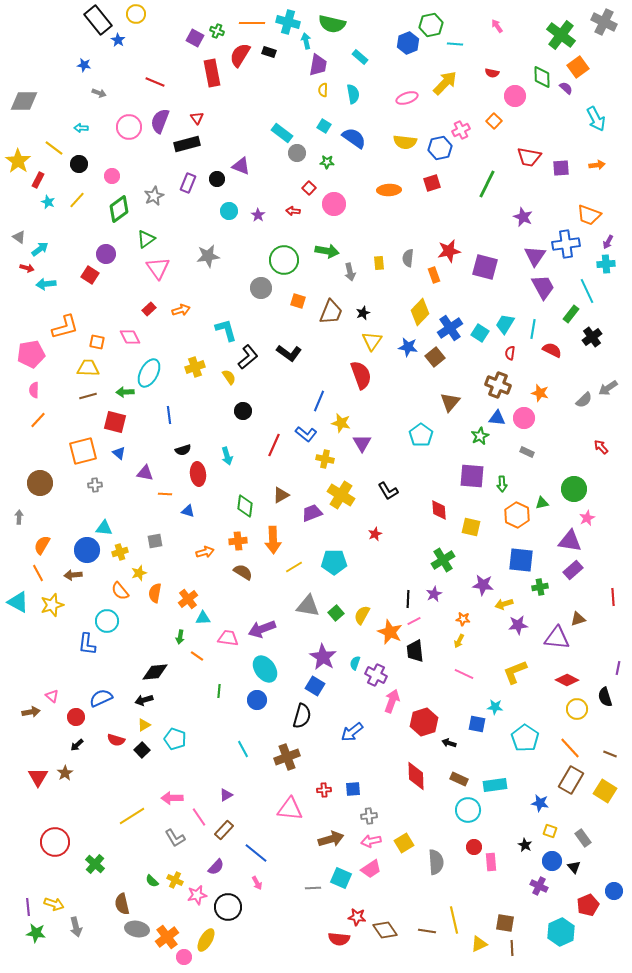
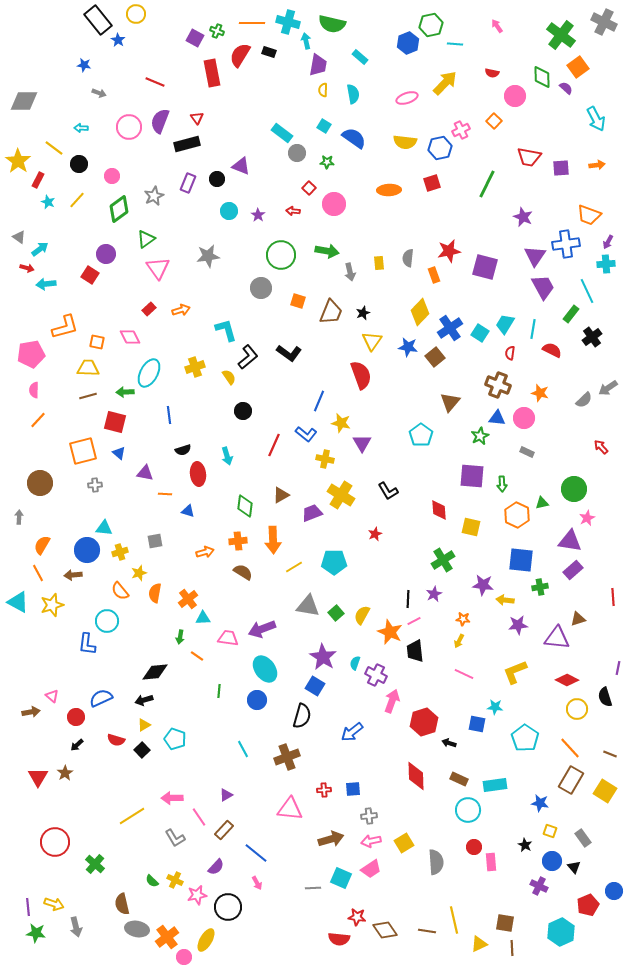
green circle at (284, 260): moved 3 px left, 5 px up
yellow arrow at (504, 604): moved 1 px right, 4 px up; rotated 24 degrees clockwise
